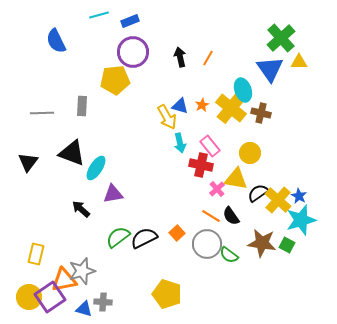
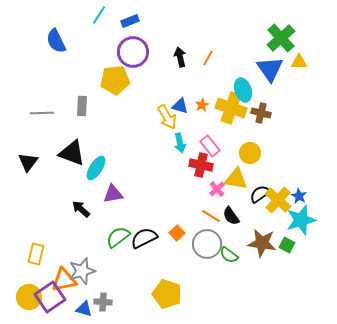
cyan line at (99, 15): rotated 42 degrees counterclockwise
yellow cross at (231, 108): rotated 20 degrees counterclockwise
black semicircle at (258, 193): moved 2 px right, 1 px down
